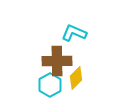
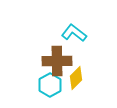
cyan L-shape: rotated 15 degrees clockwise
